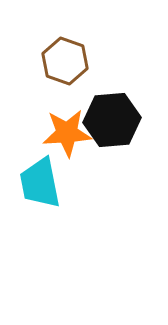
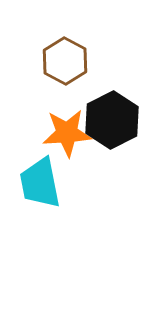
brown hexagon: rotated 9 degrees clockwise
black hexagon: rotated 22 degrees counterclockwise
